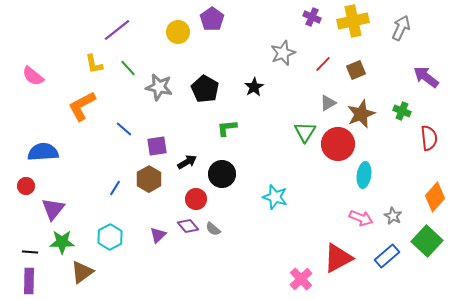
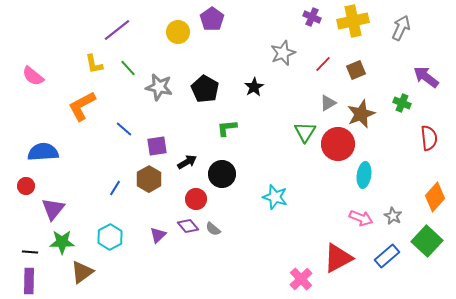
green cross at (402, 111): moved 8 px up
